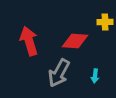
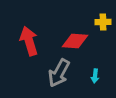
yellow cross: moved 2 px left
